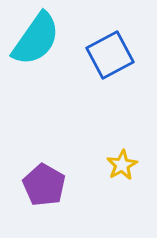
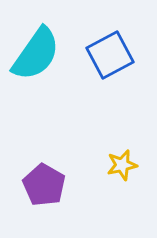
cyan semicircle: moved 15 px down
yellow star: rotated 16 degrees clockwise
